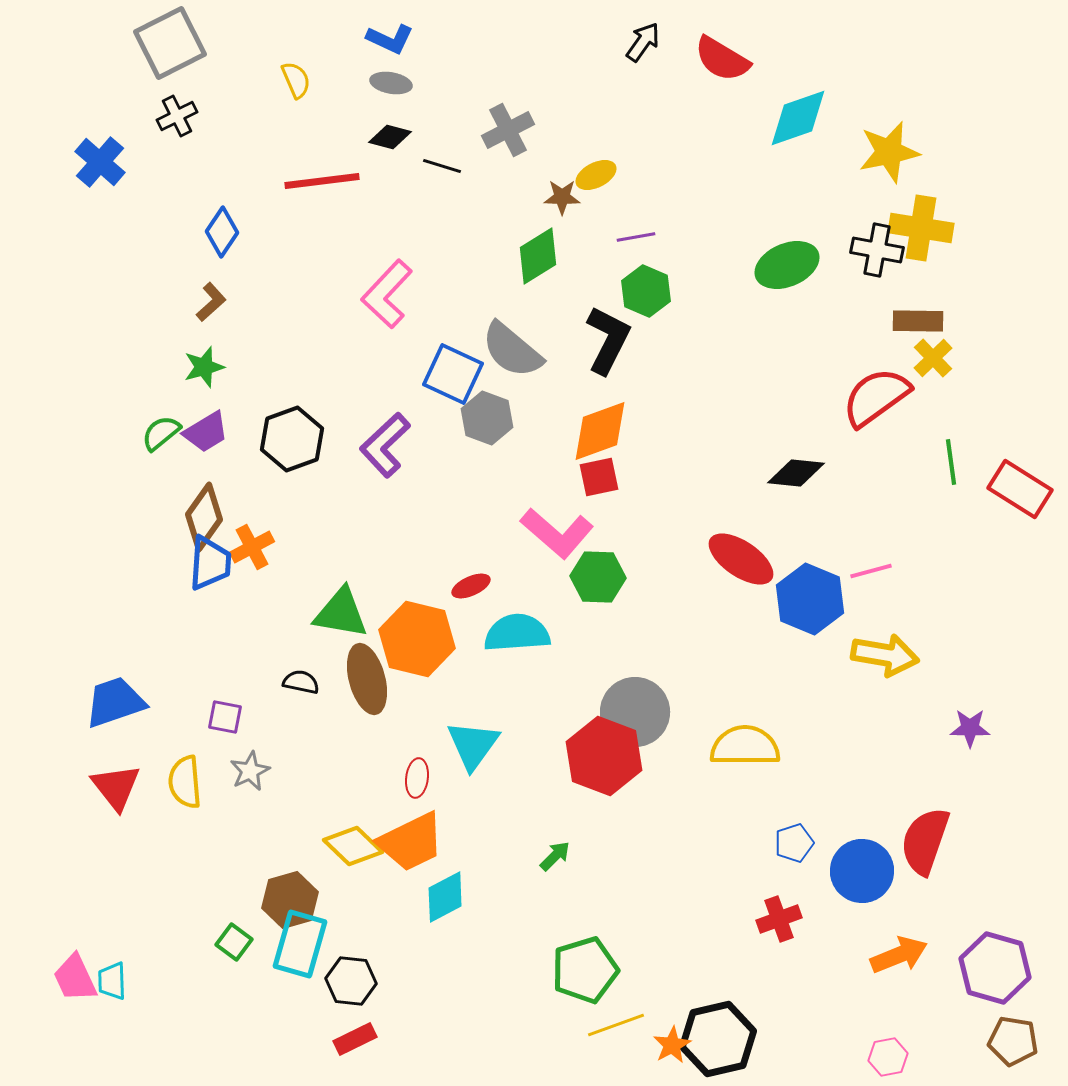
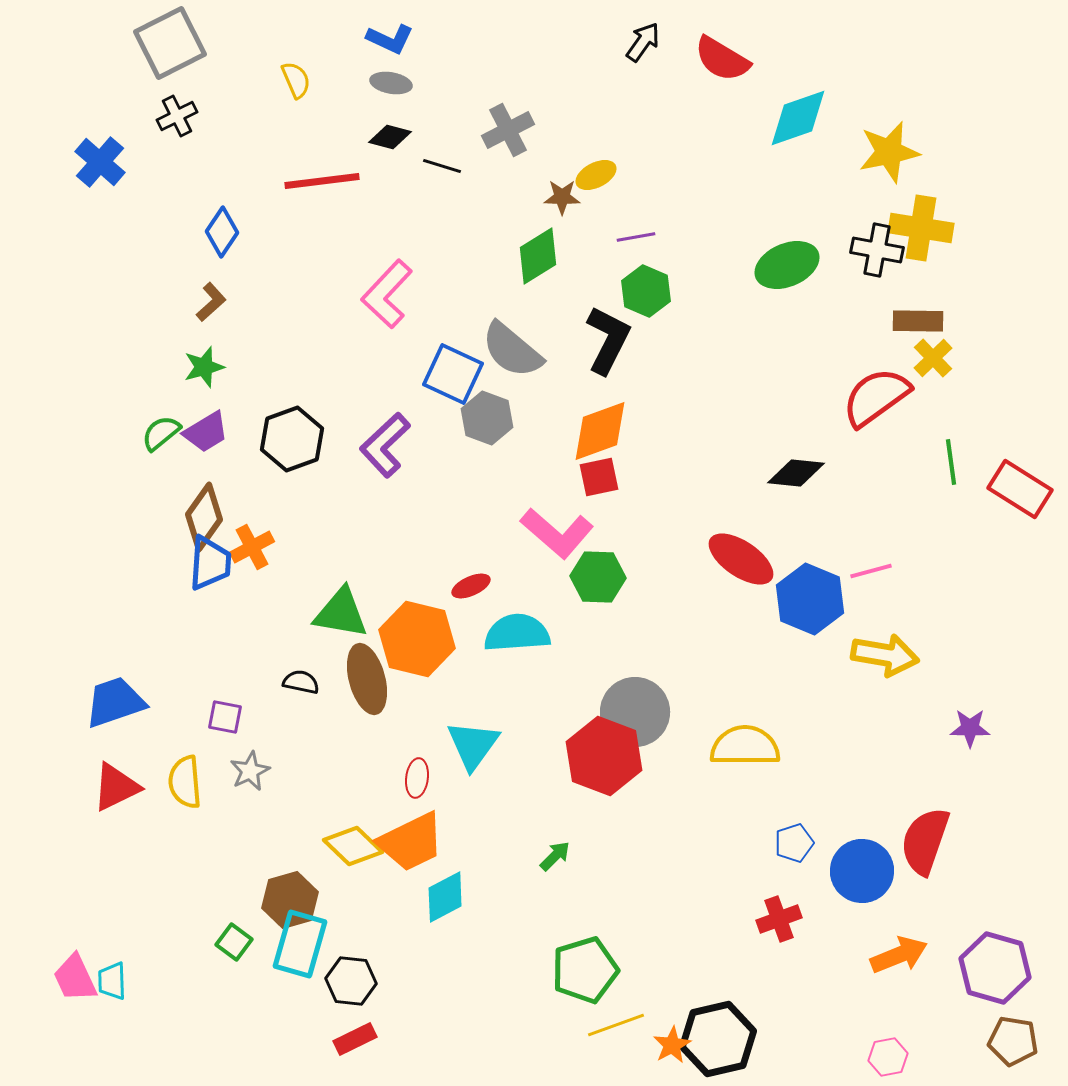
red triangle at (116, 787): rotated 42 degrees clockwise
